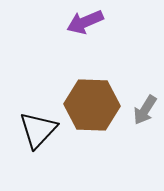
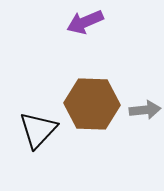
brown hexagon: moved 1 px up
gray arrow: rotated 128 degrees counterclockwise
